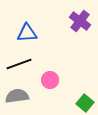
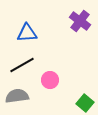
black line: moved 3 px right, 1 px down; rotated 10 degrees counterclockwise
